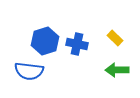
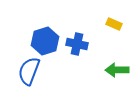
yellow rectangle: moved 1 px left, 14 px up; rotated 21 degrees counterclockwise
blue semicircle: rotated 104 degrees clockwise
